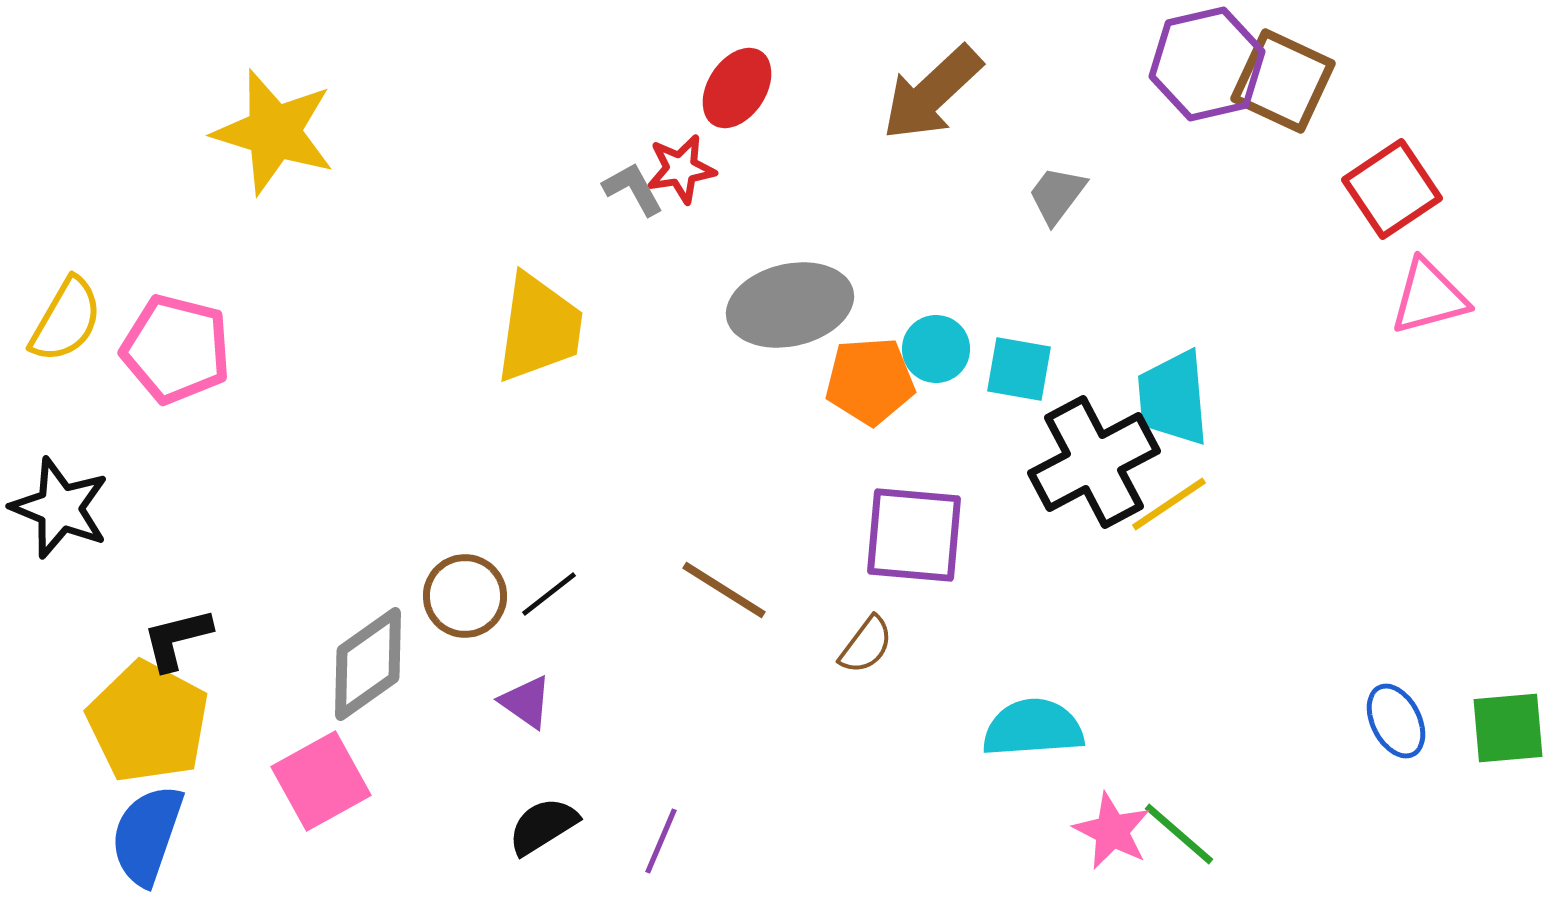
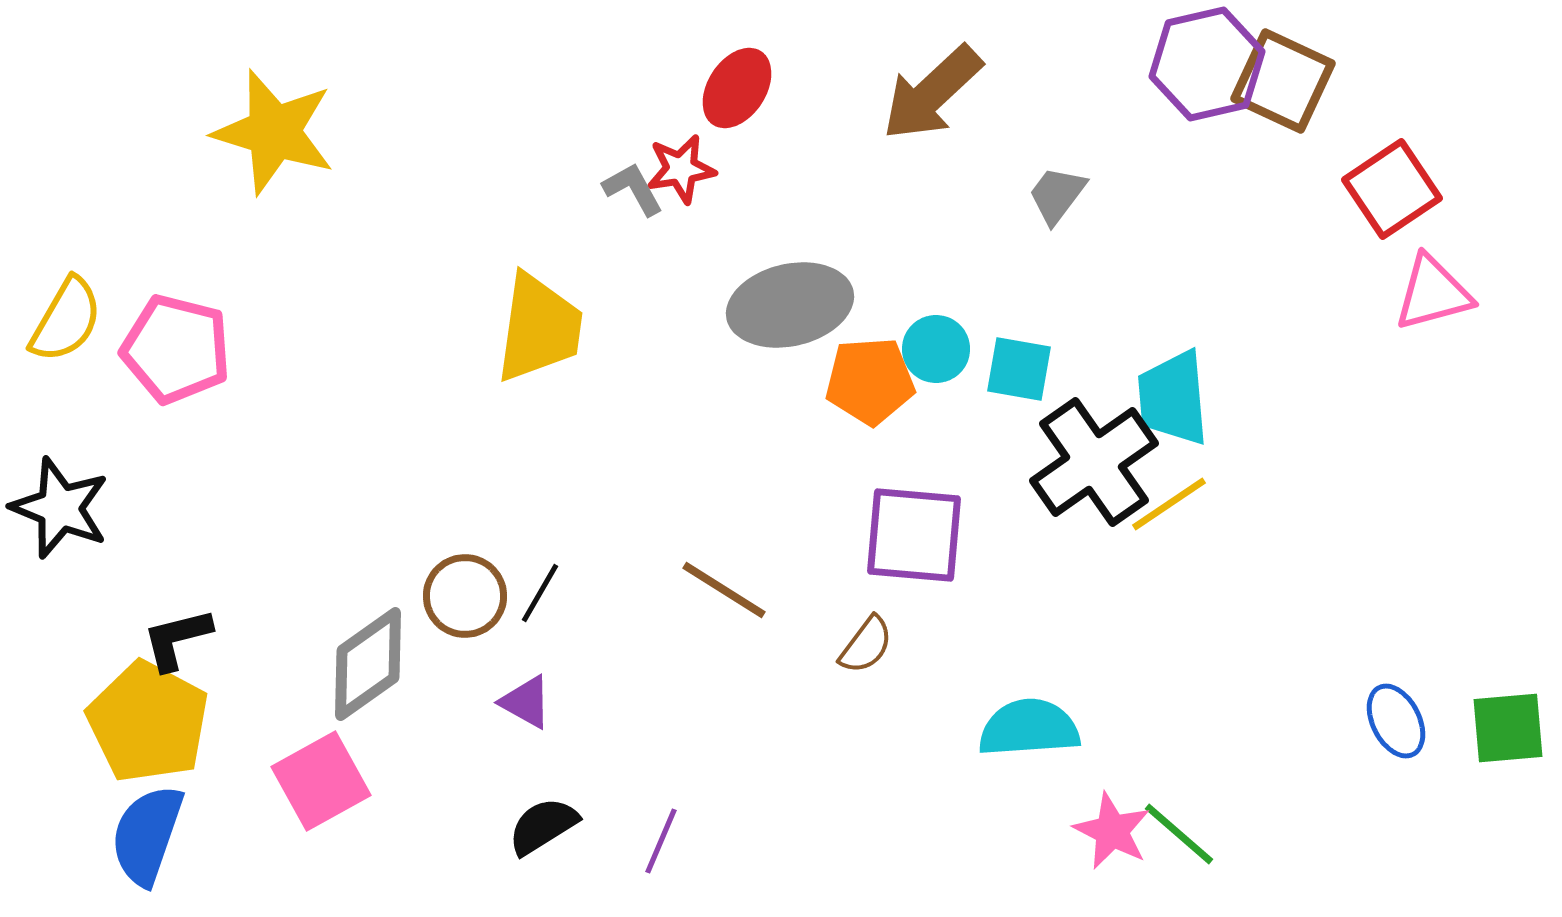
pink triangle: moved 4 px right, 4 px up
black cross: rotated 7 degrees counterclockwise
black line: moved 9 px left, 1 px up; rotated 22 degrees counterclockwise
purple triangle: rotated 6 degrees counterclockwise
cyan semicircle: moved 4 px left
